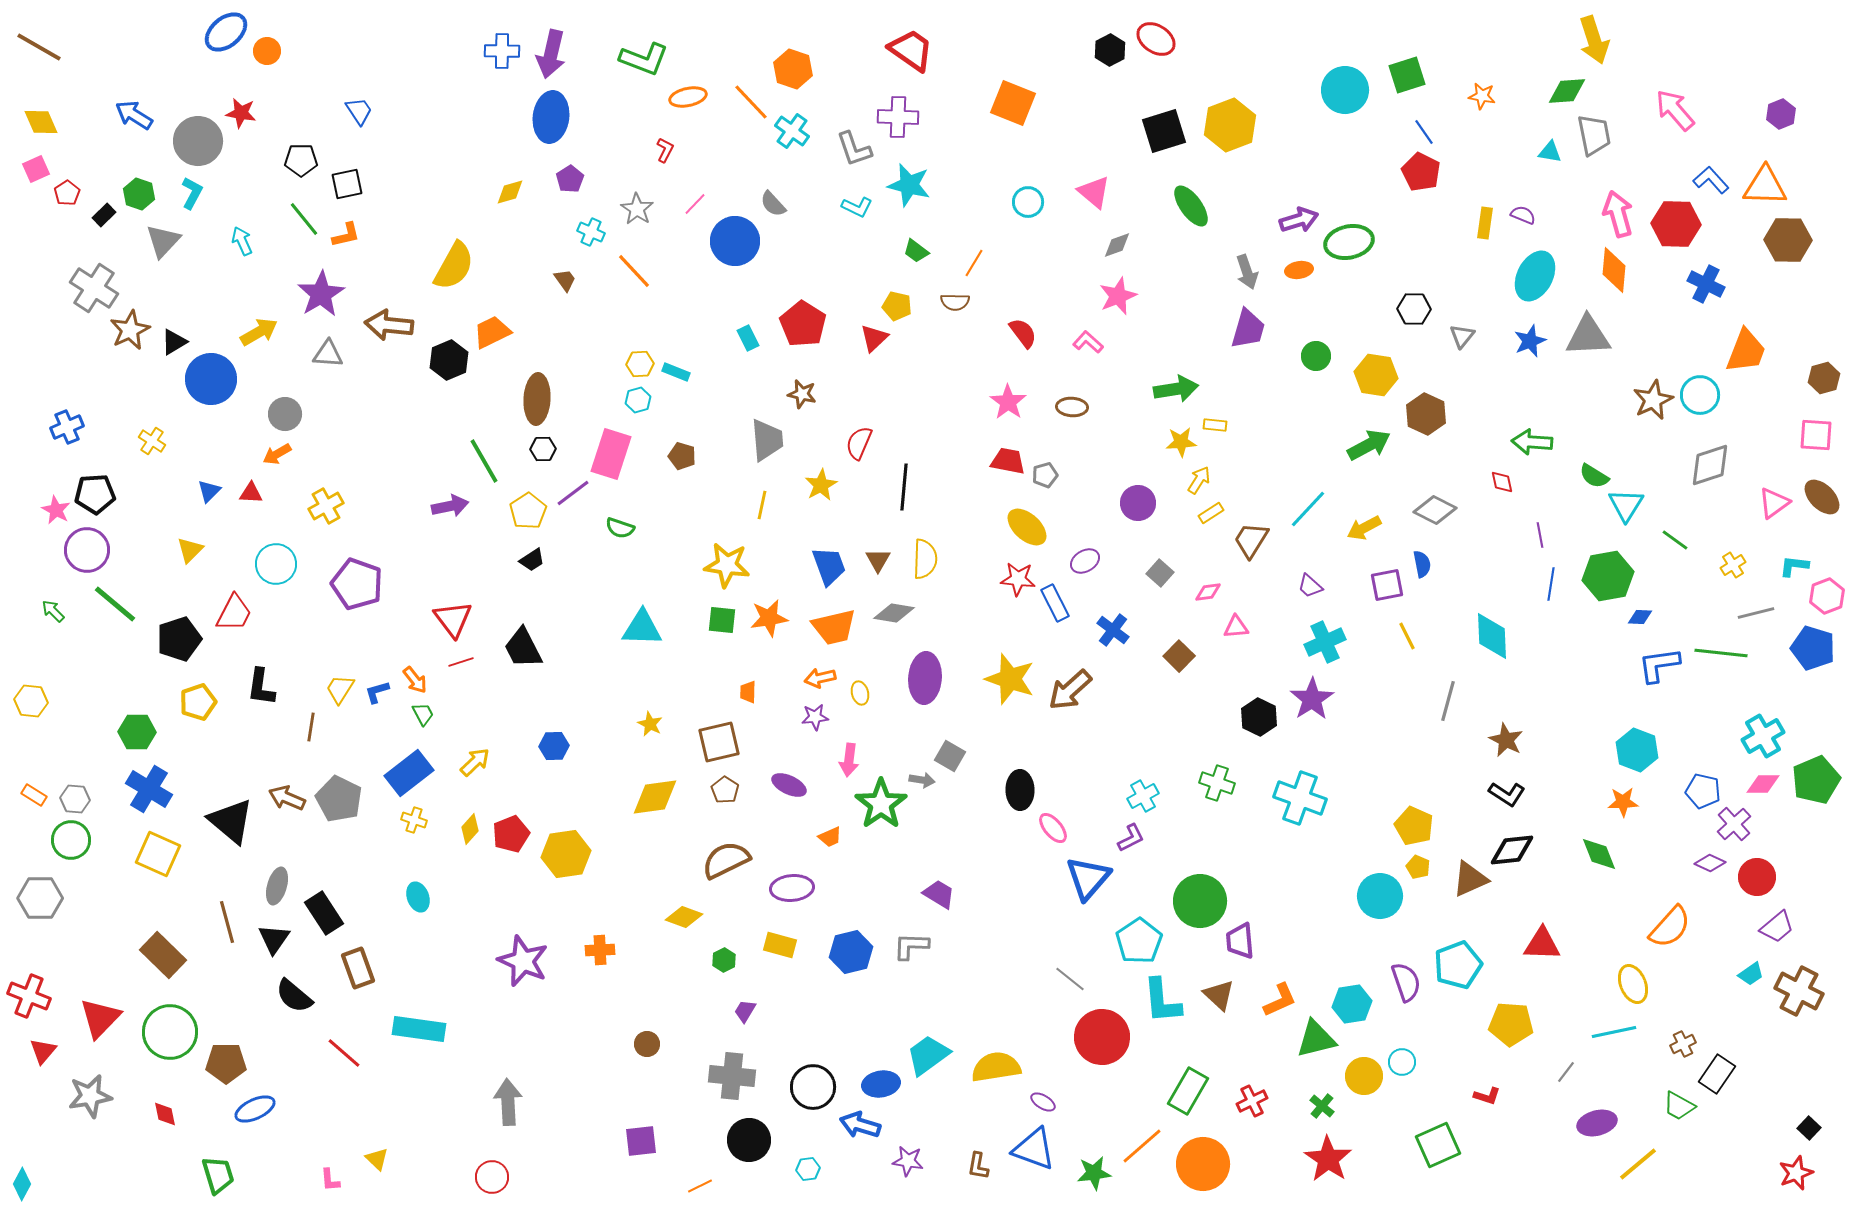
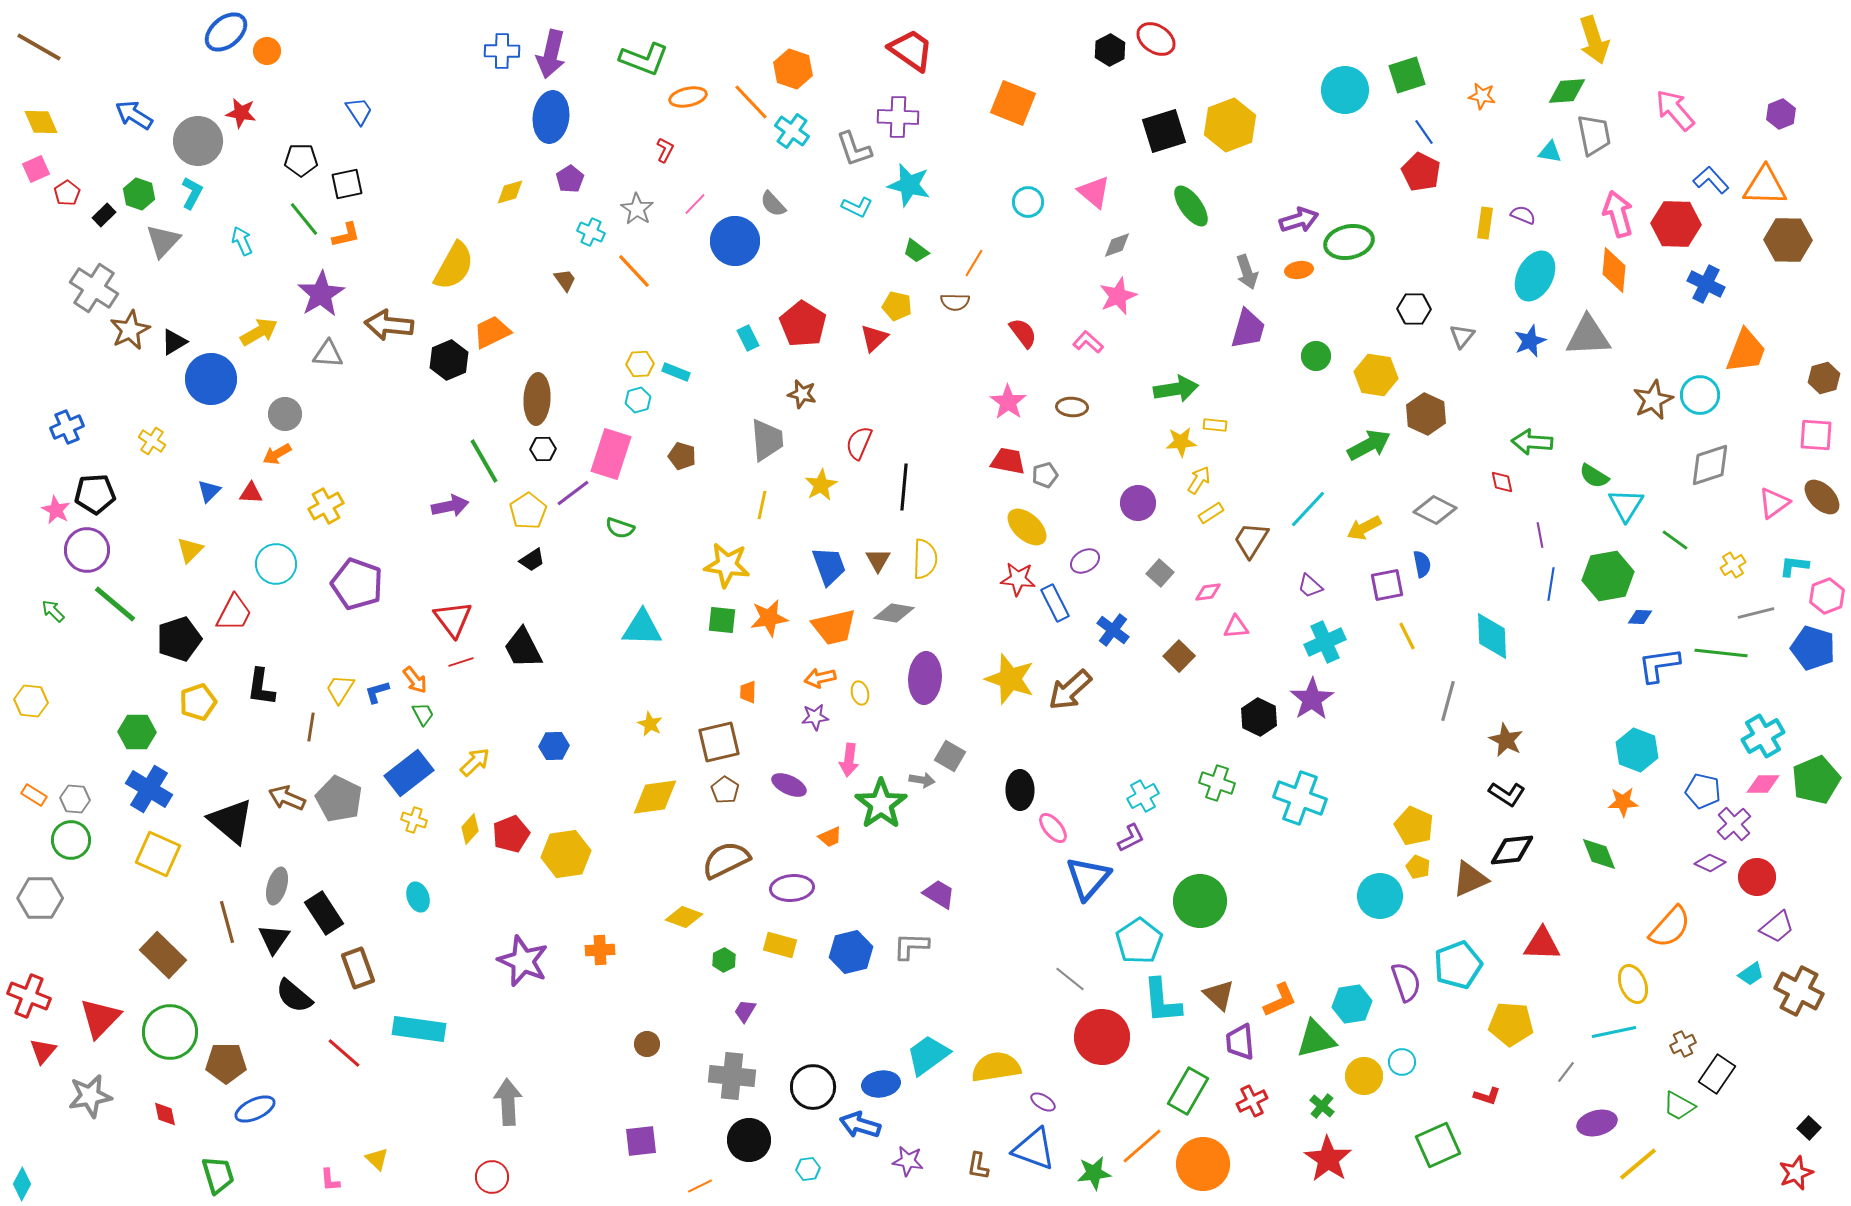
purple trapezoid at (1240, 941): moved 101 px down
